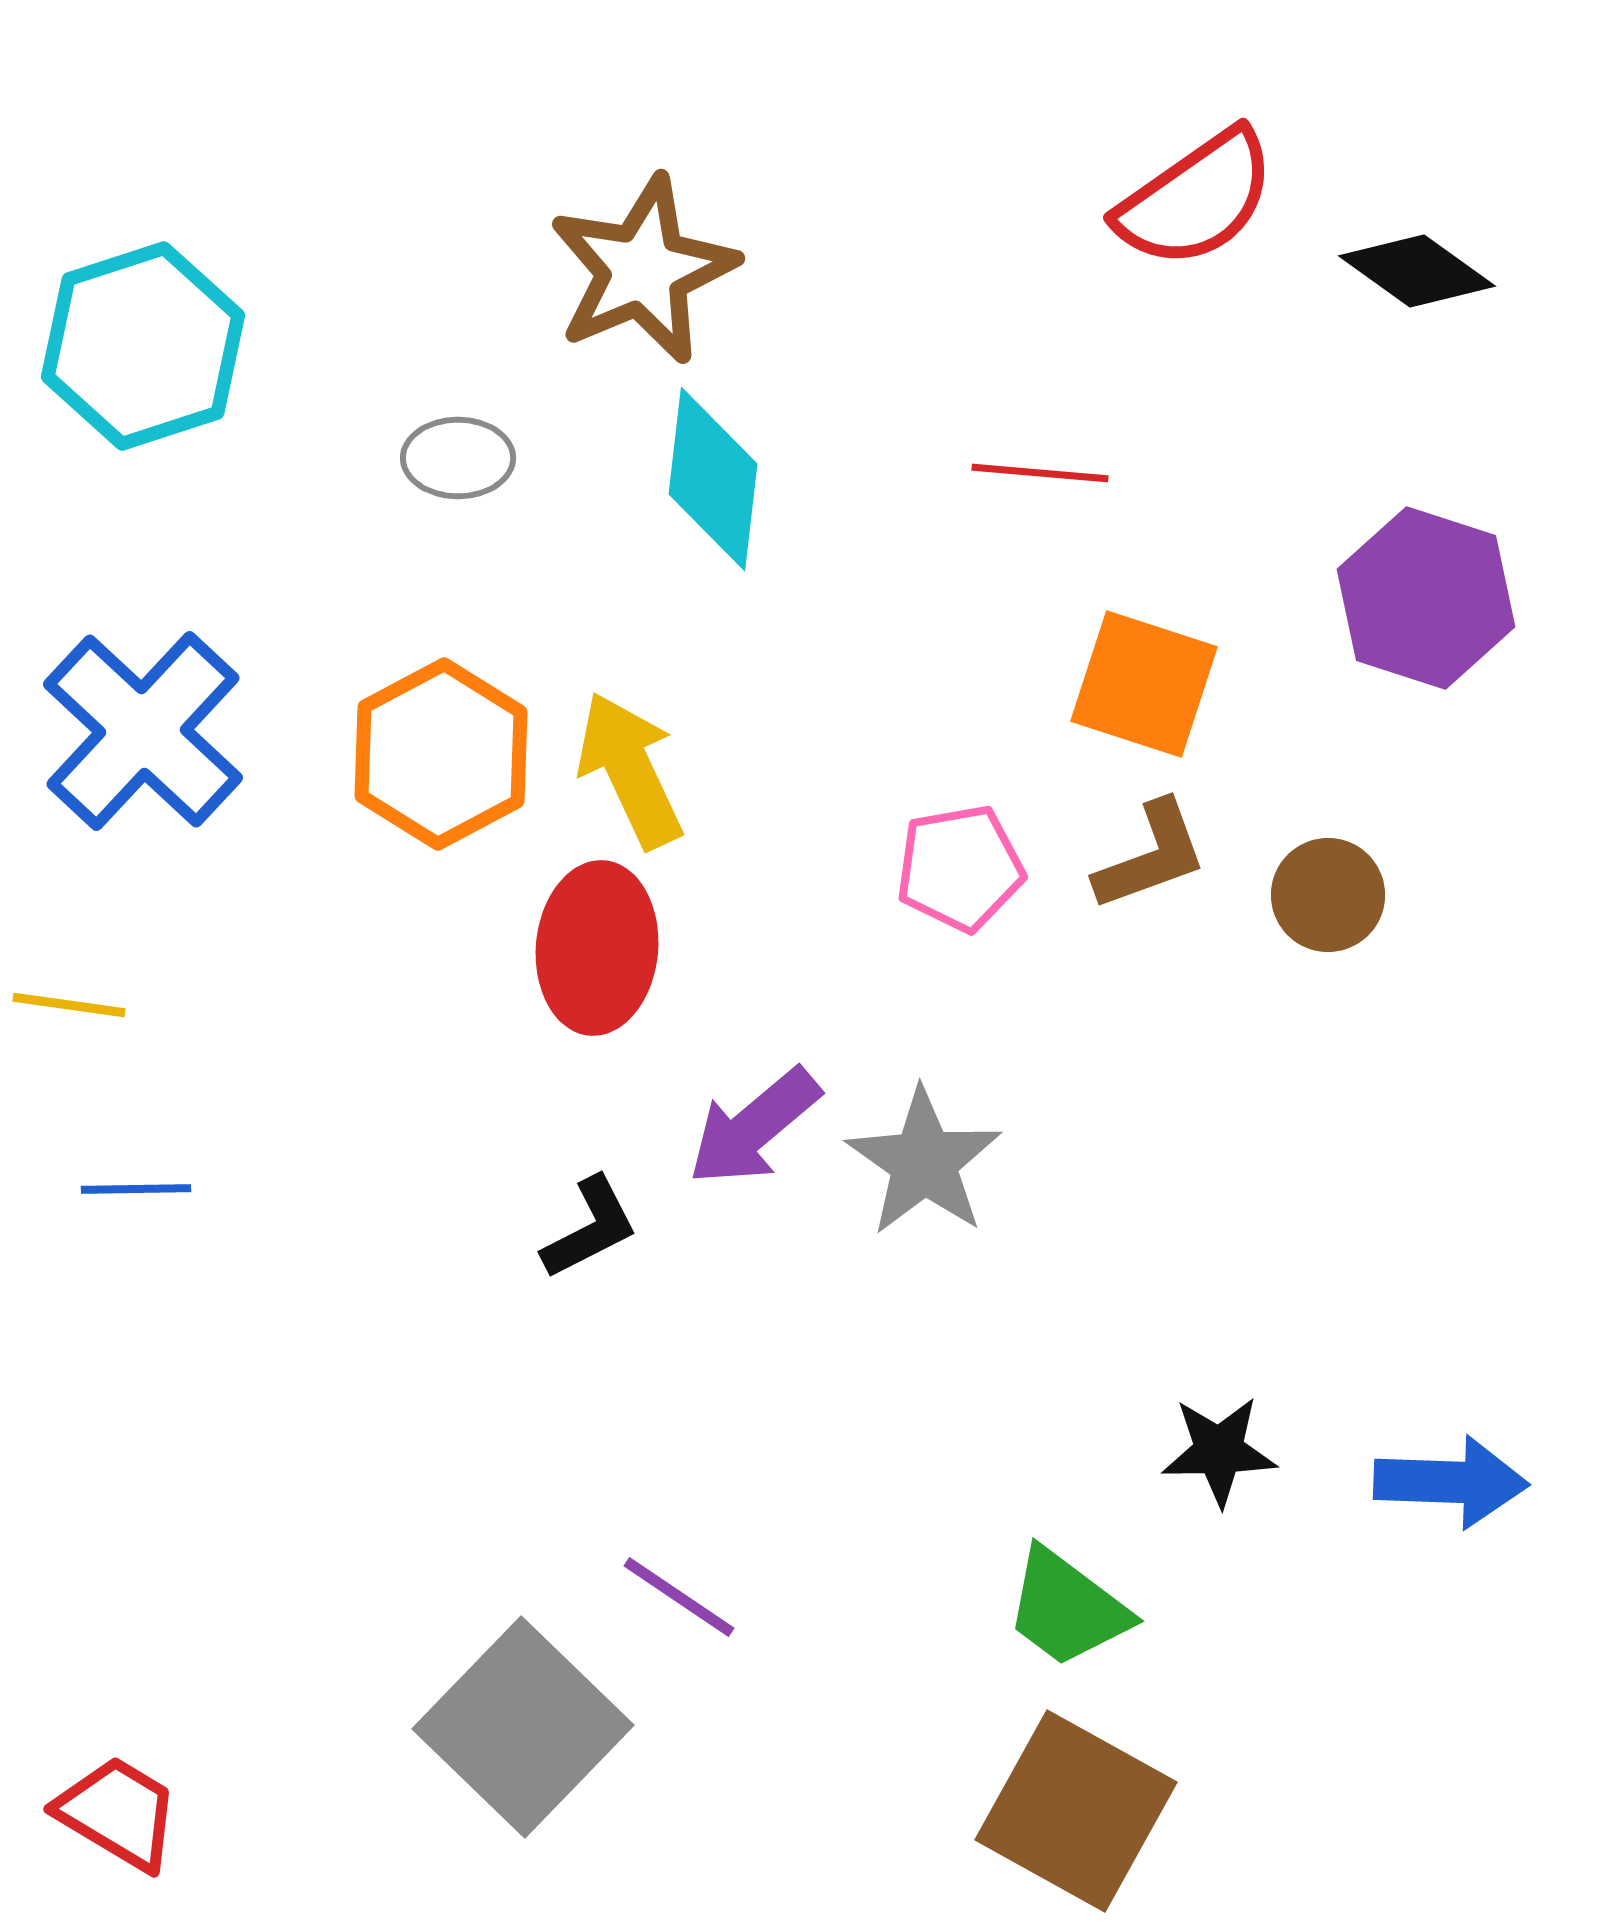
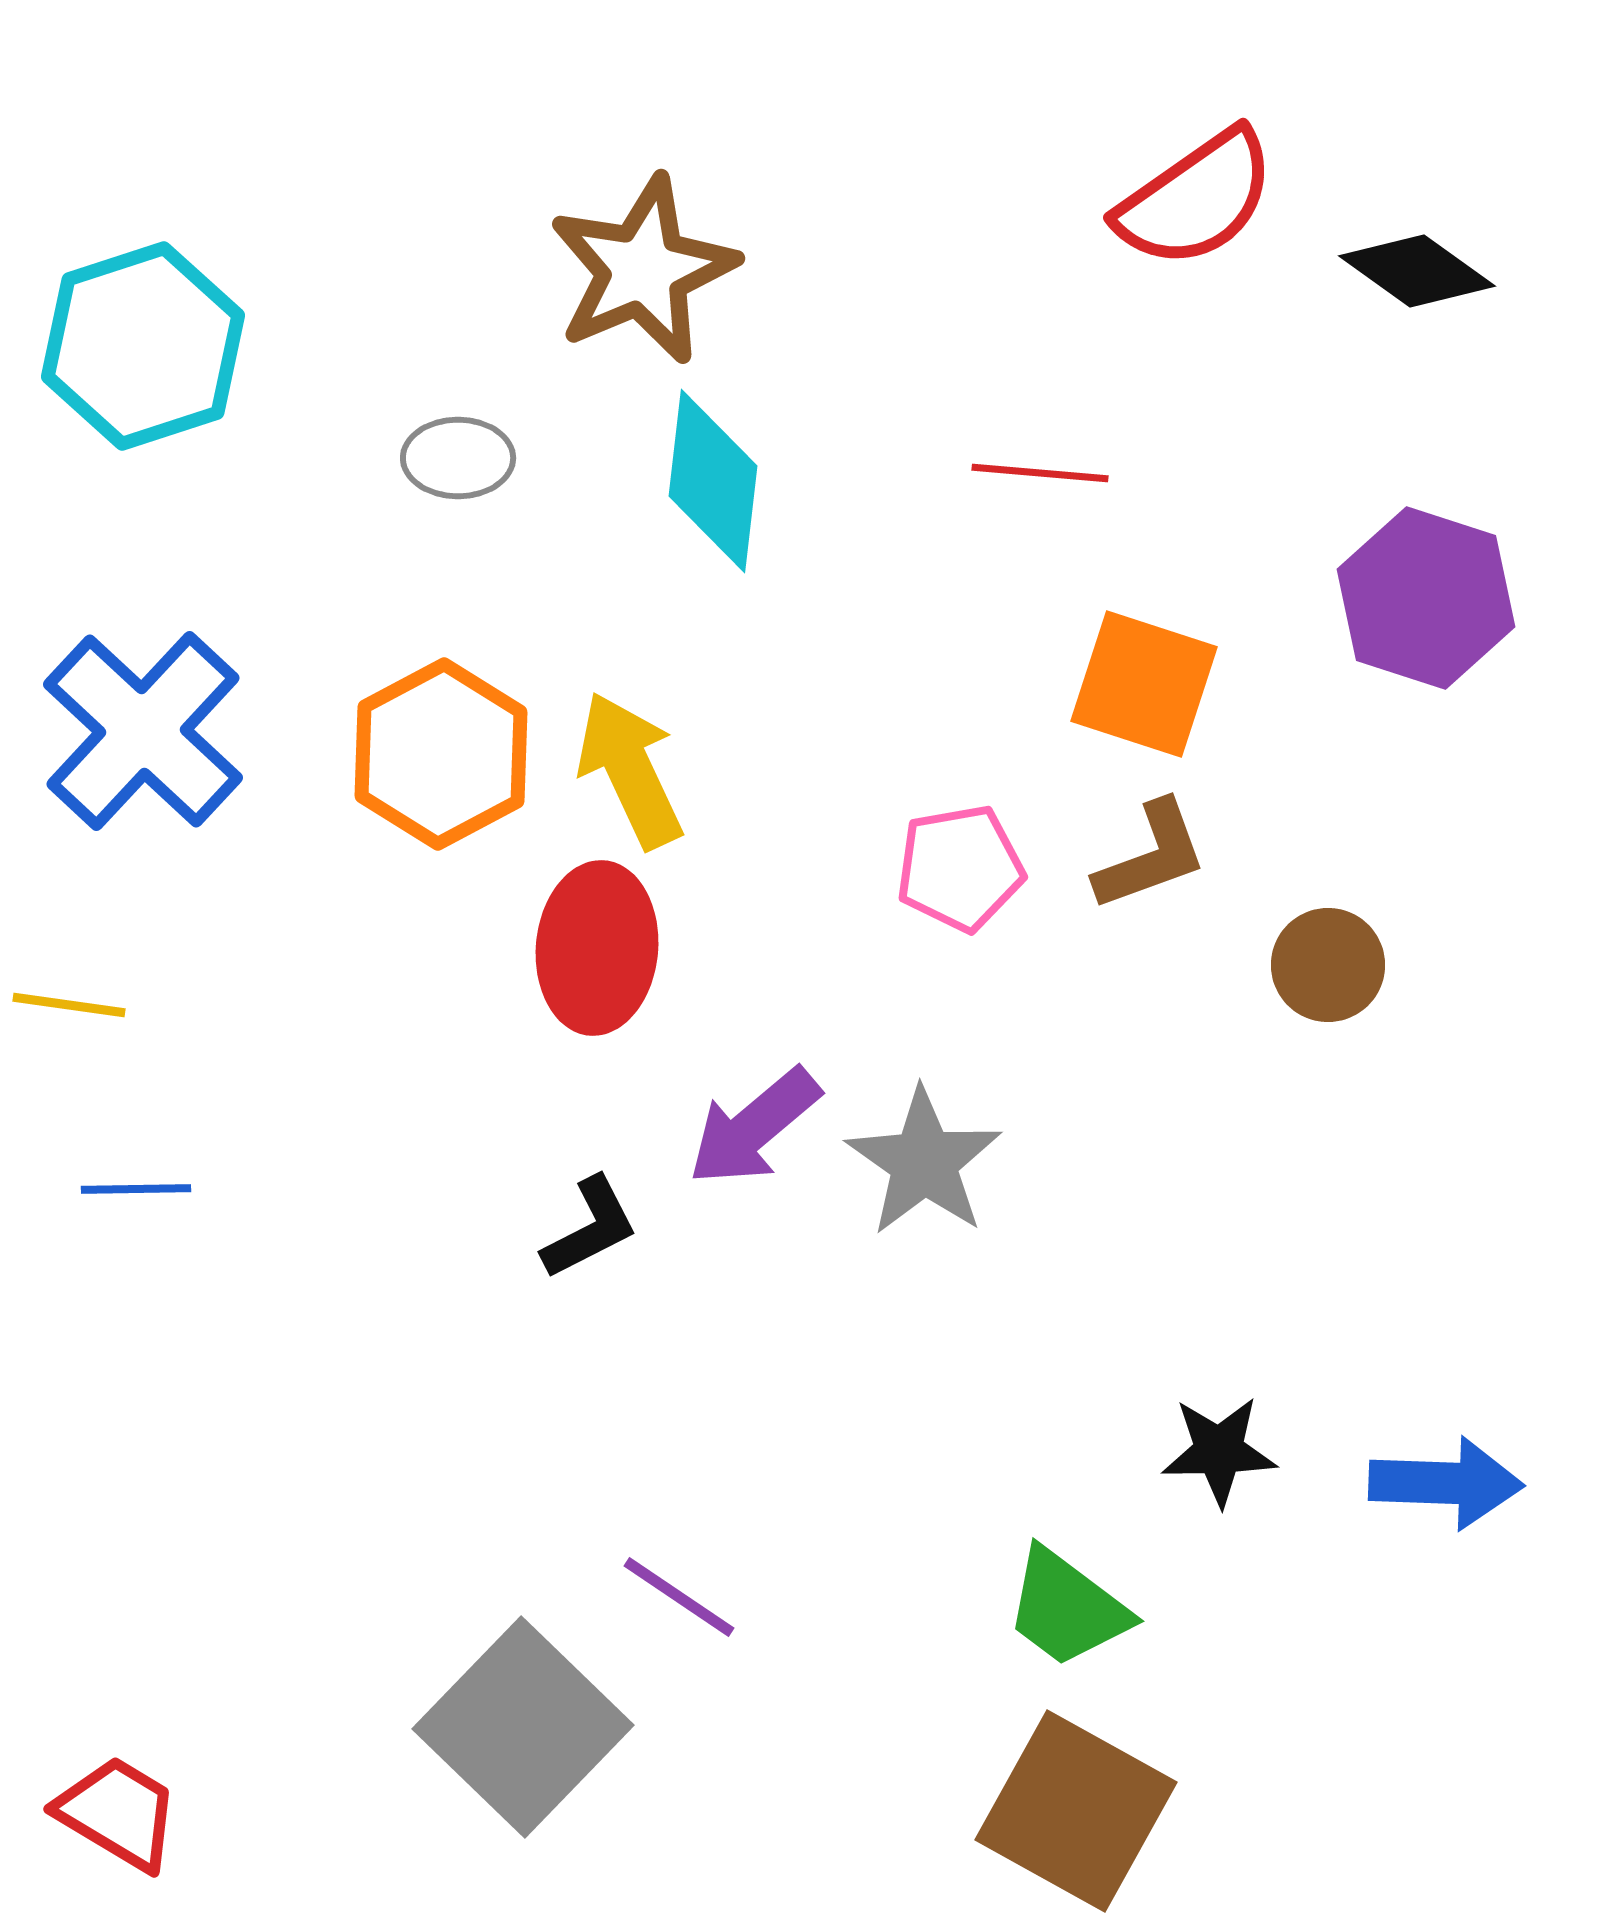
cyan diamond: moved 2 px down
brown circle: moved 70 px down
blue arrow: moved 5 px left, 1 px down
